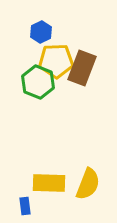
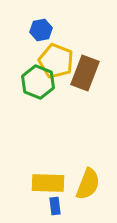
blue hexagon: moved 2 px up; rotated 15 degrees clockwise
yellow pentagon: rotated 24 degrees clockwise
brown rectangle: moved 3 px right, 5 px down
yellow rectangle: moved 1 px left
blue rectangle: moved 30 px right
